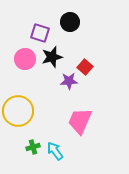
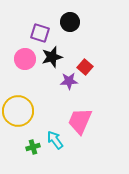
cyan arrow: moved 11 px up
